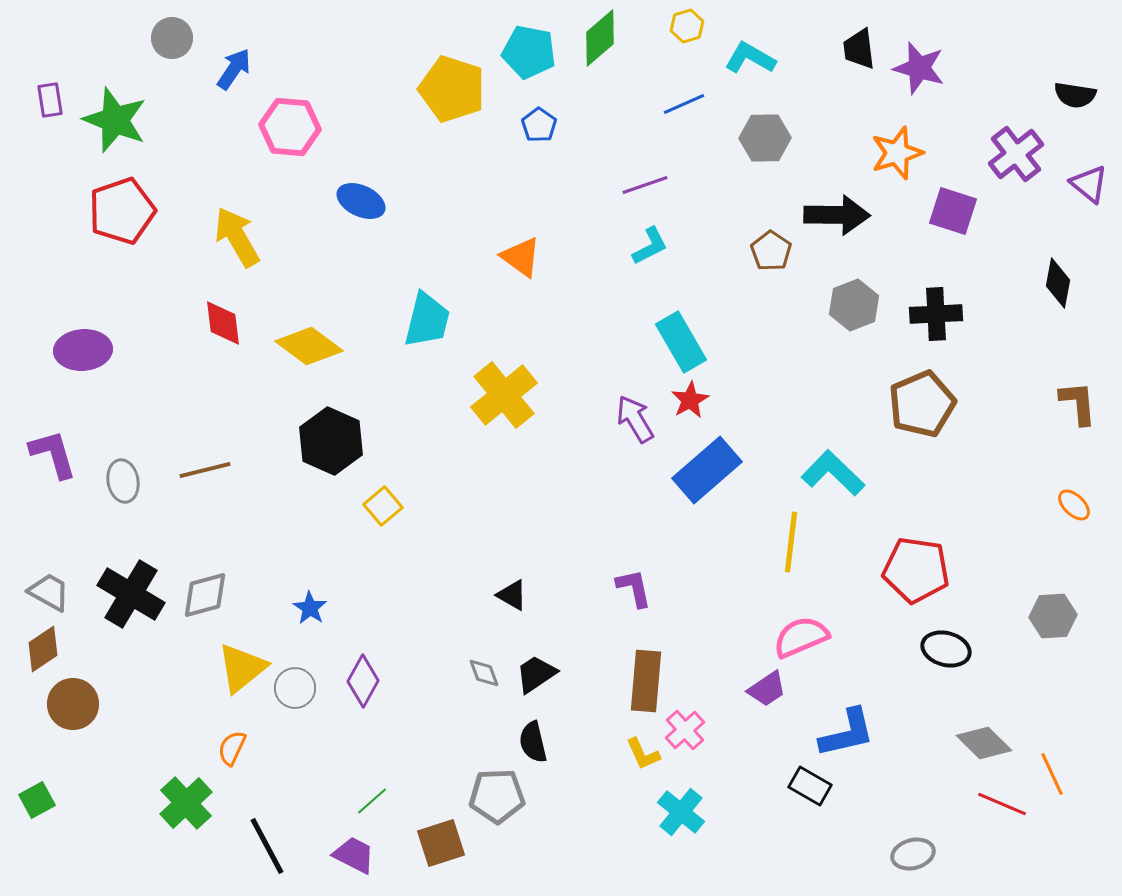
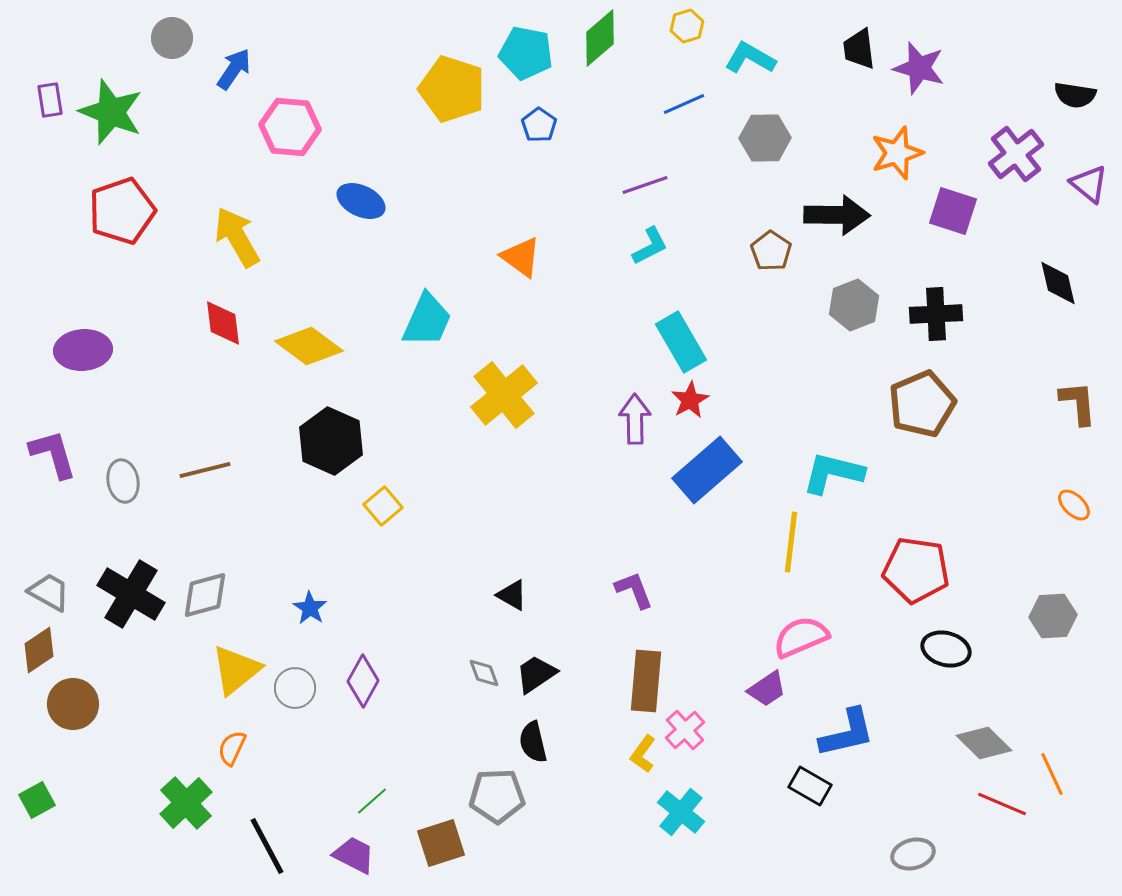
cyan pentagon at (529, 52): moved 3 px left, 1 px down
green star at (115, 120): moved 4 px left, 8 px up
black diamond at (1058, 283): rotated 24 degrees counterclockwise
cyan trapezoid at (427, 320): rotated 10 degrees clockwise
purple arrow at (635, 419): rotated 30 degrees clockwise
cyan L-shape at (833, 473): rotated 30 degrees counterclockwise
purple L-shape at (634, 588): moved 2 px down; rotated 9 degrees counterclockwise
brown diamond at (43, 649): moved 4 px left, 1 px down
yellow triangle at (242, 668): moved 6 px left, 2 px down
yellow L-shape at (643, 754): rotated 60 degrees clockwise
